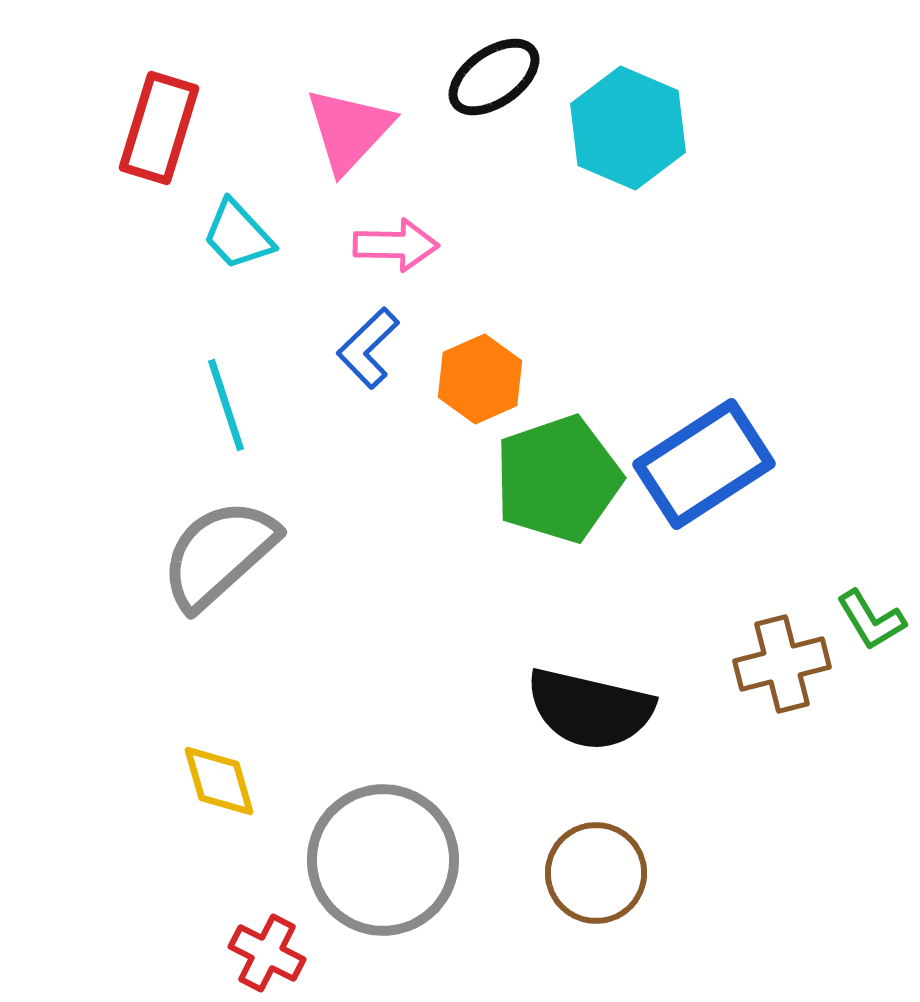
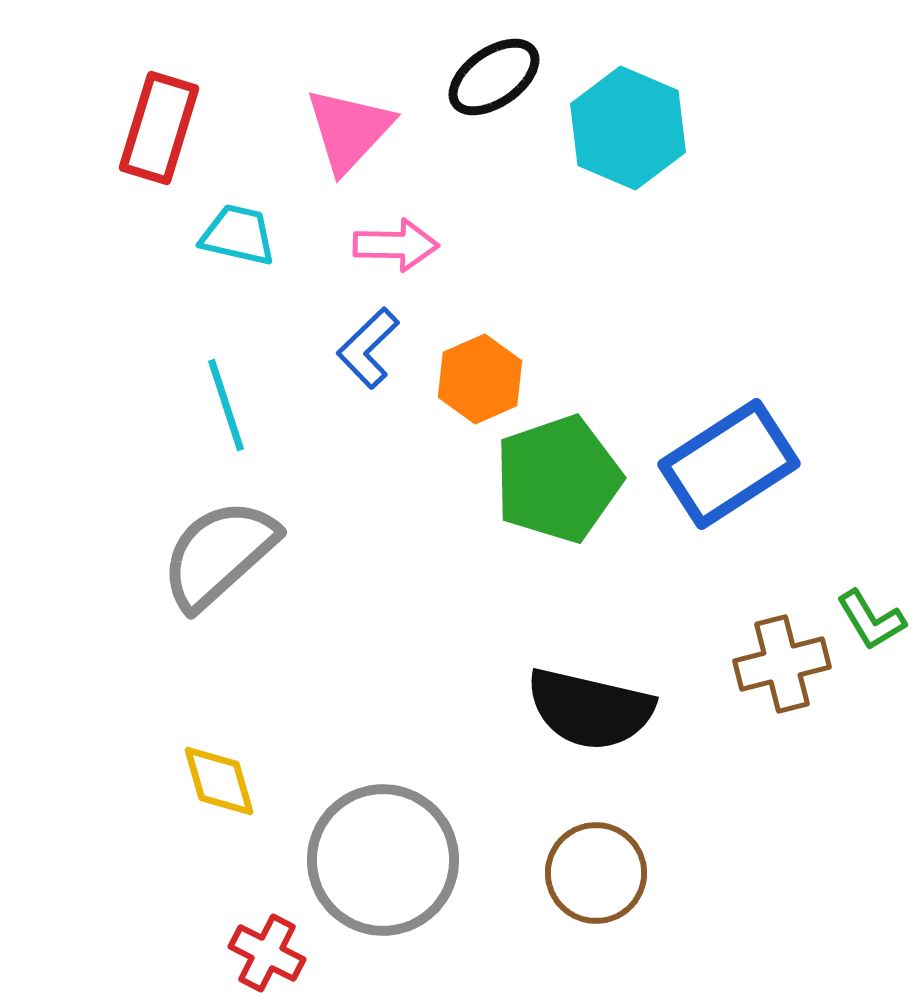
cyan trapezoid: rotated 146 degrees clockwise
blue rectangle: moved 25 px right
